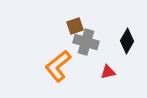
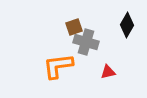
brown square: moved 1 px left, 1 px down
black diamond: moved 16 px up
orange L-shape: rotated 32 degrees clockwise
